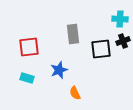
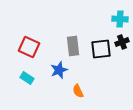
gray rectangle: moved 12 px down
black cross: moved 1 px left, 1 px down
red square: rotated 30 degrees clockwise
cyan rectangle: rotated 16 degrees clockwise
orange semicircle: moved 3 px right, 2 px up
